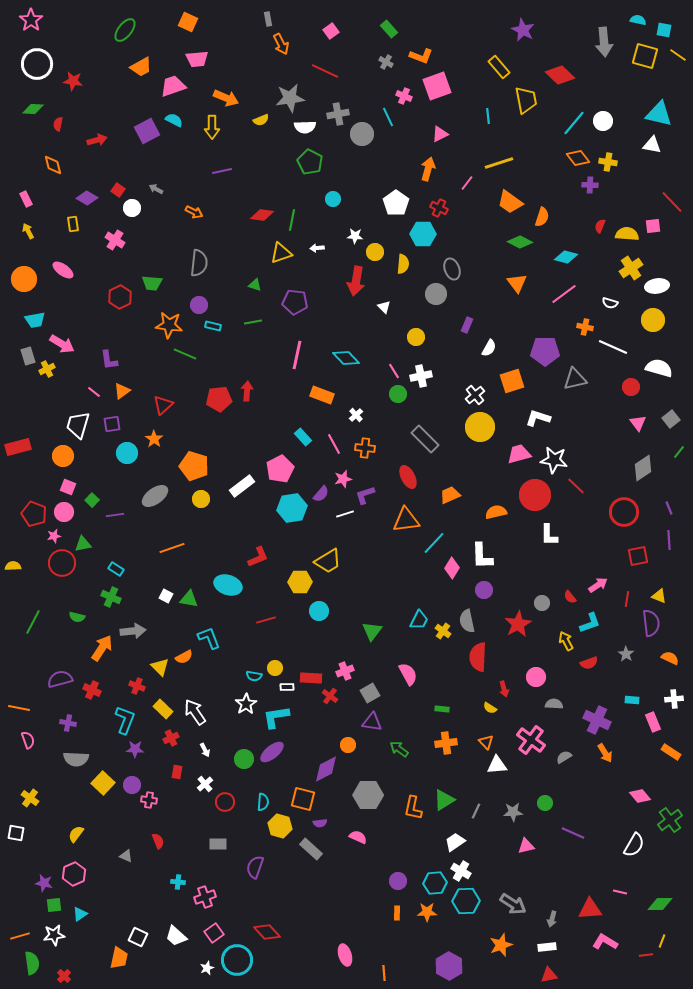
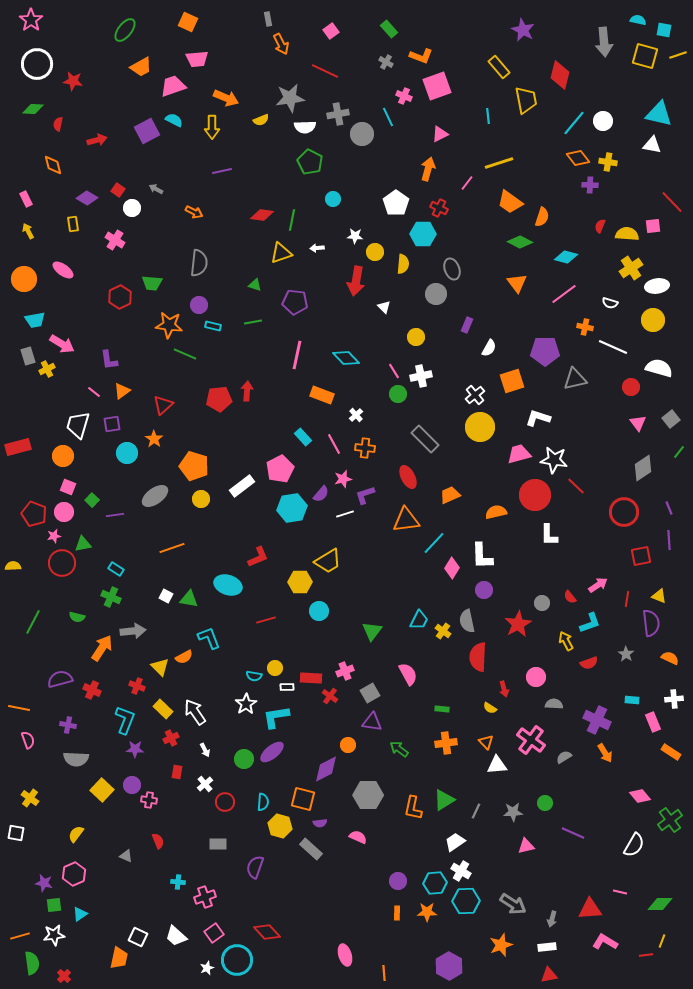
yellow line at (678, 55): rotated 54 degrees counterclockwise
red diamond at (560, 75): rotated 60 degrees clockwise
red square at (638, 556): moved 3 px right
purple cross at (68, 723): moved 2 px down
yellow square at (103, 783): moved 1 px left, 7 px down
